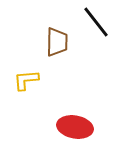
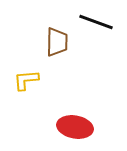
black line: rotated 32 degrees counterclockwise
